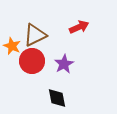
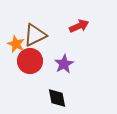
red arrow: moved 1 px up
orange star: moved 4 px right, 2 px up
red circle: moved 2 px left
